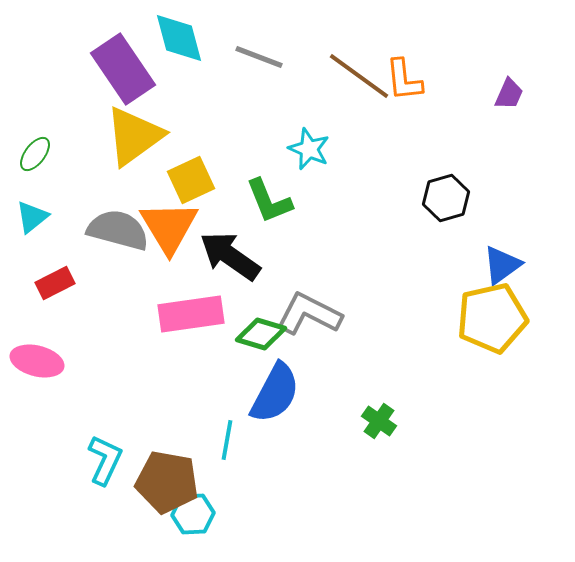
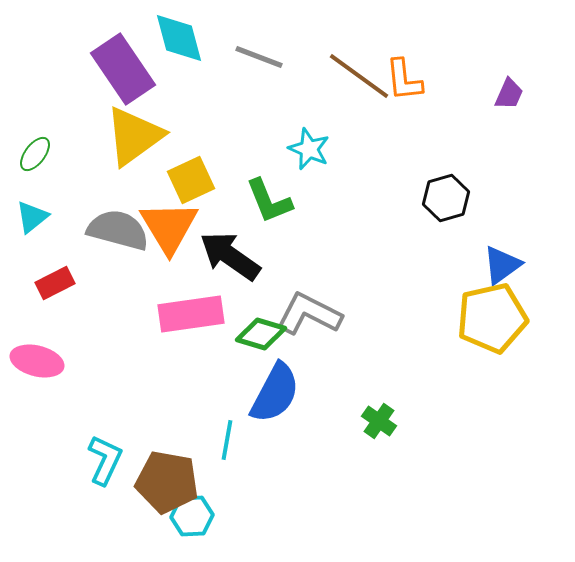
cyan hexagon: moved 1 px left, 2 px down
